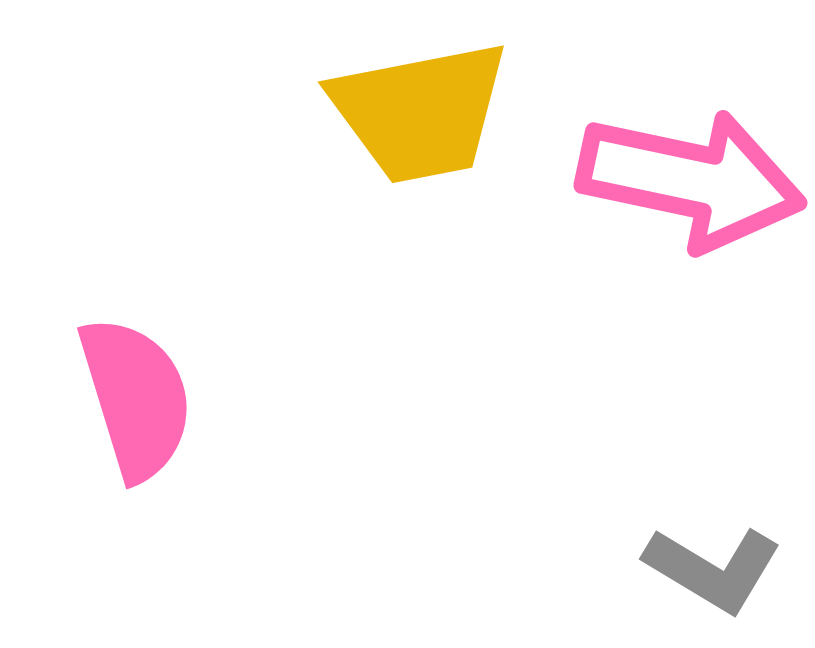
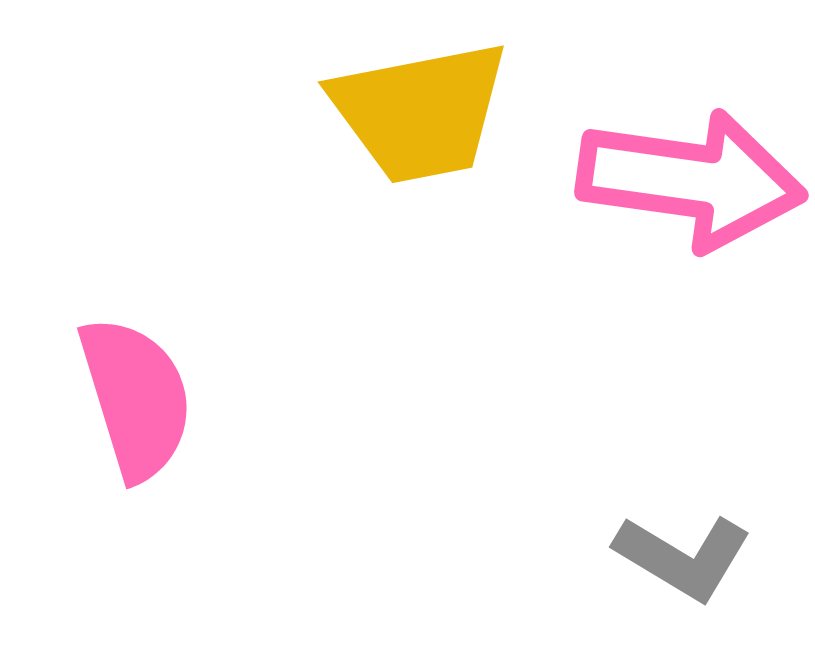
pink arrow: rotated 4 degrees counterclockwise
gray L-shape: moved 30 px left, 12 px up
